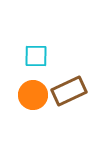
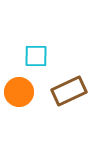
orange circle: moved 14 px left, 3 px up
